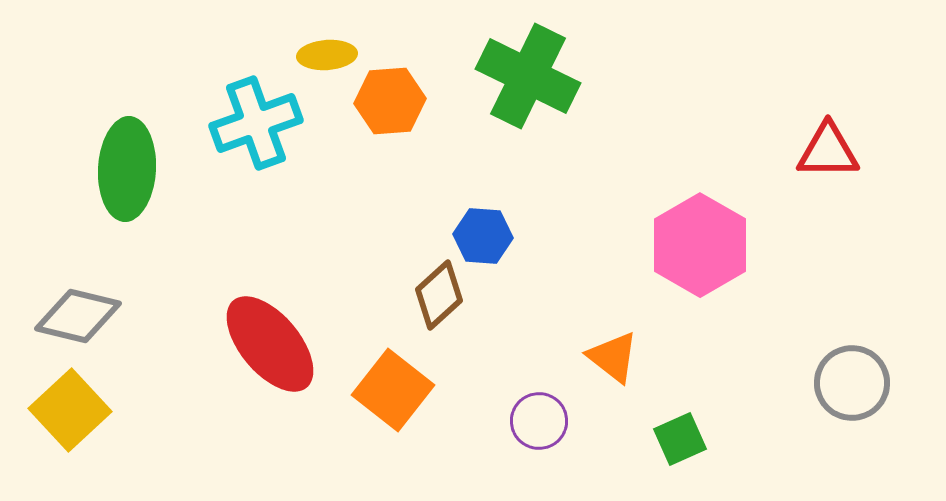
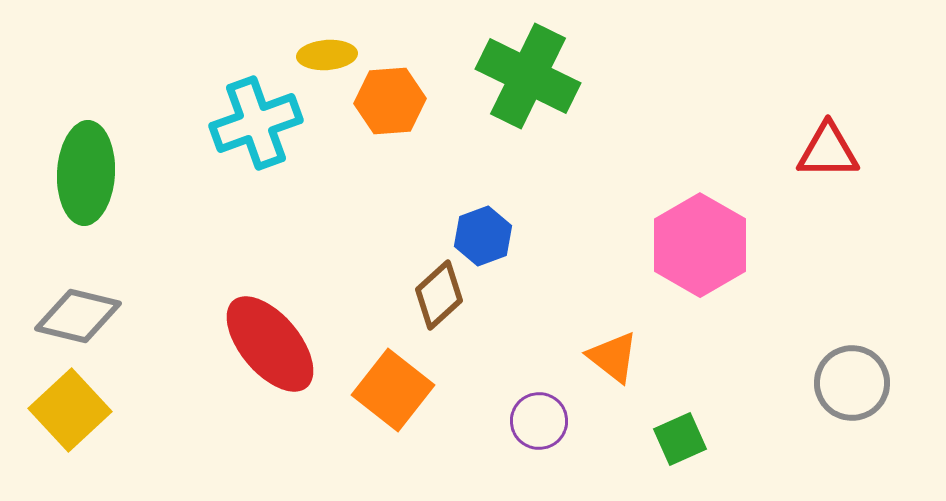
green ellipse: moved 41 px left, 4 px down
blue hexagon: rotated 24 degrees counterclockwise
